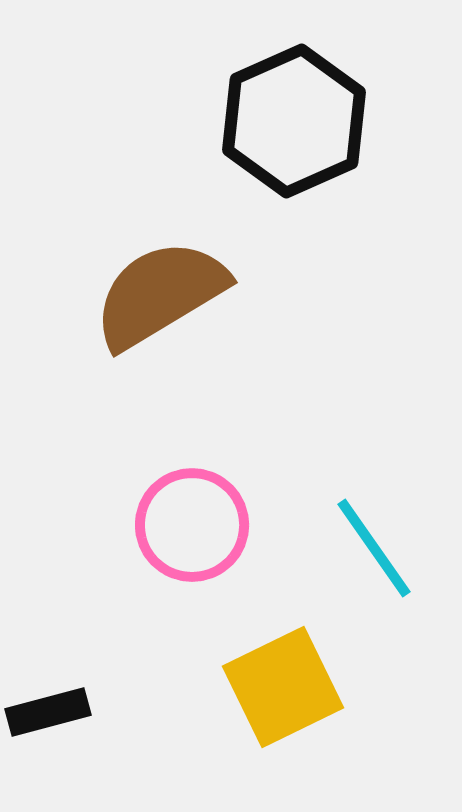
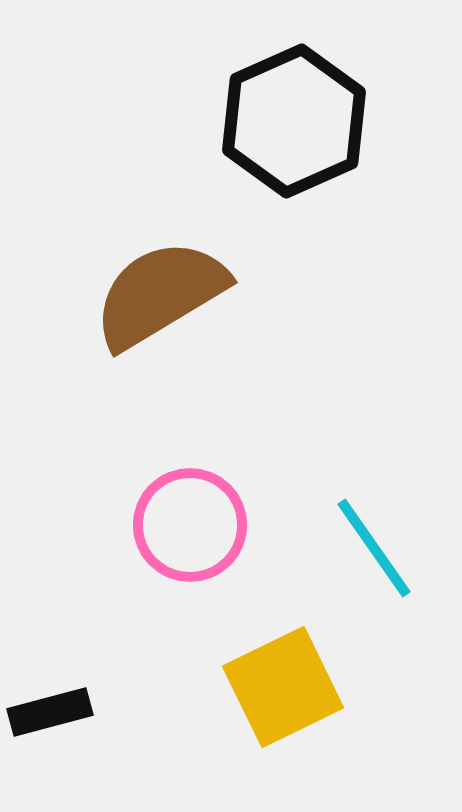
pink circle: moved 2 px left
black rectangle: moved 2 px right
